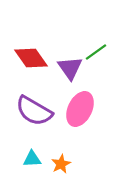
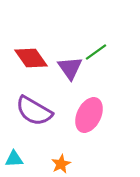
pink ellipse: moved 9 px right, 6 px down
cyan triangle: moved 18 px left
